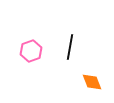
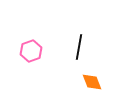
black line: moved 9 px right
